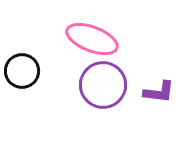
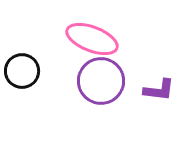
purple circle: moved 2 px left, 4 px up
purple L-shape: moved 2 px up
